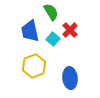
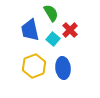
green semicircle: moved 1 px down
blue trapezoid: moved 1 px up
blue ellipse: moved 7 px left, 10 px up
